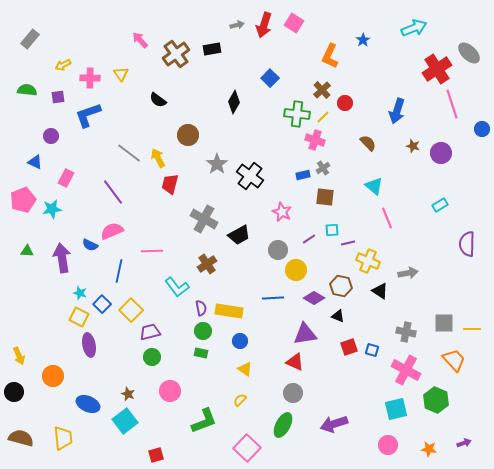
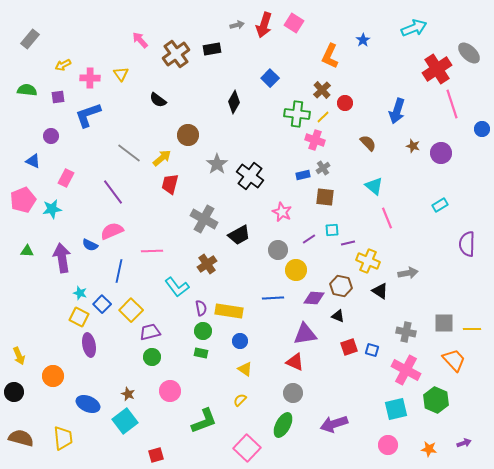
yellow arrow at (158, 158): moved 4 px right; rotated 78 degrees clockwise
blue triangle at (35, 162): moved 2 px left, 1 px up
purple diamond at (314, 298): rotated 25 degrees counterclockwise
